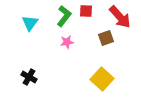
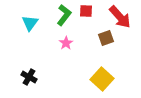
green L-shape: moved 1 px up
pink star: moved 1 px left, 1 px down; rotated 24 degrees counterclockwise
